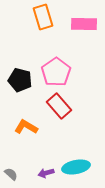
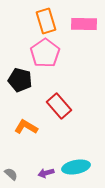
orange rectangle: moved 3 px right, 4 px down
pink pentagon: moved 11 px left, 19 px up
